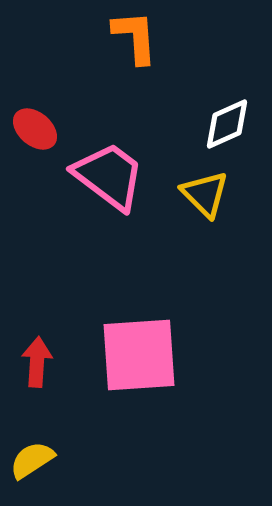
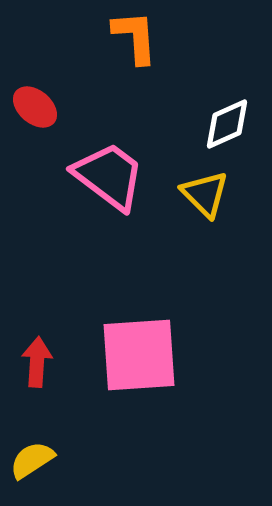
red ellipse: moved 22 px up
